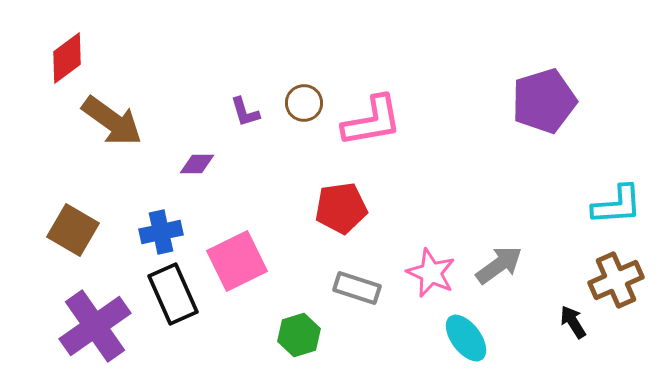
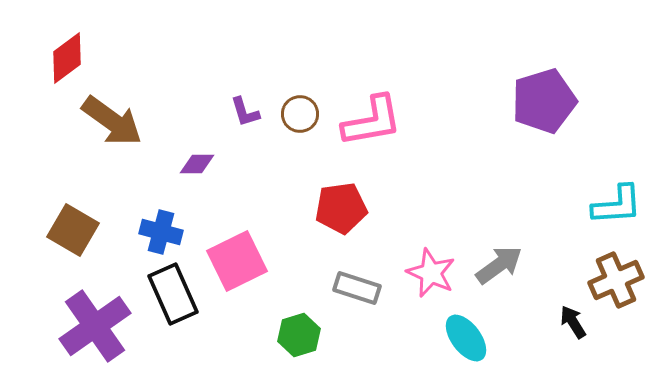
brown circle: moved 4 px left, 11 px down
blue cross: rotated 27 degrees clockwise
